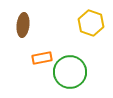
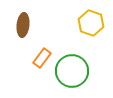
orange rectangle: rotated 42 degrees counterclockwise
green circle: moved 2 px right, 1 px up
